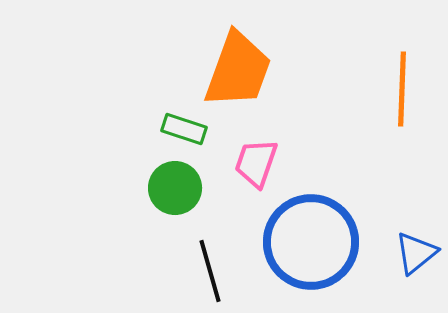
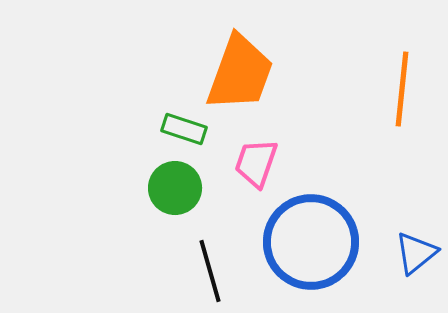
orange trapezoid: moved 2 px right, 3 px down
orange line: rotated 4 degrees clockwise
